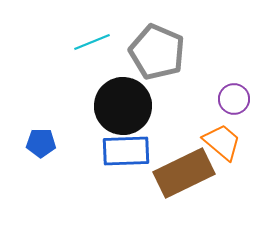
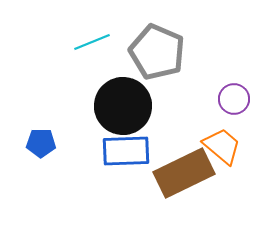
orange trapezoid: moved 4 px down
